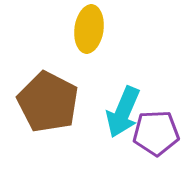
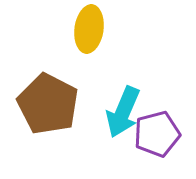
brown pentagon: moved 2 px down
purple pentagon: moved 1 px right, 1 px down; rotated 12 degrees counterclockwise
